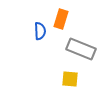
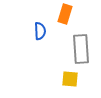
orange rectangle: moved 4 px right, 5 px up
gray rectangle: rotated 64 degrees clockwise
